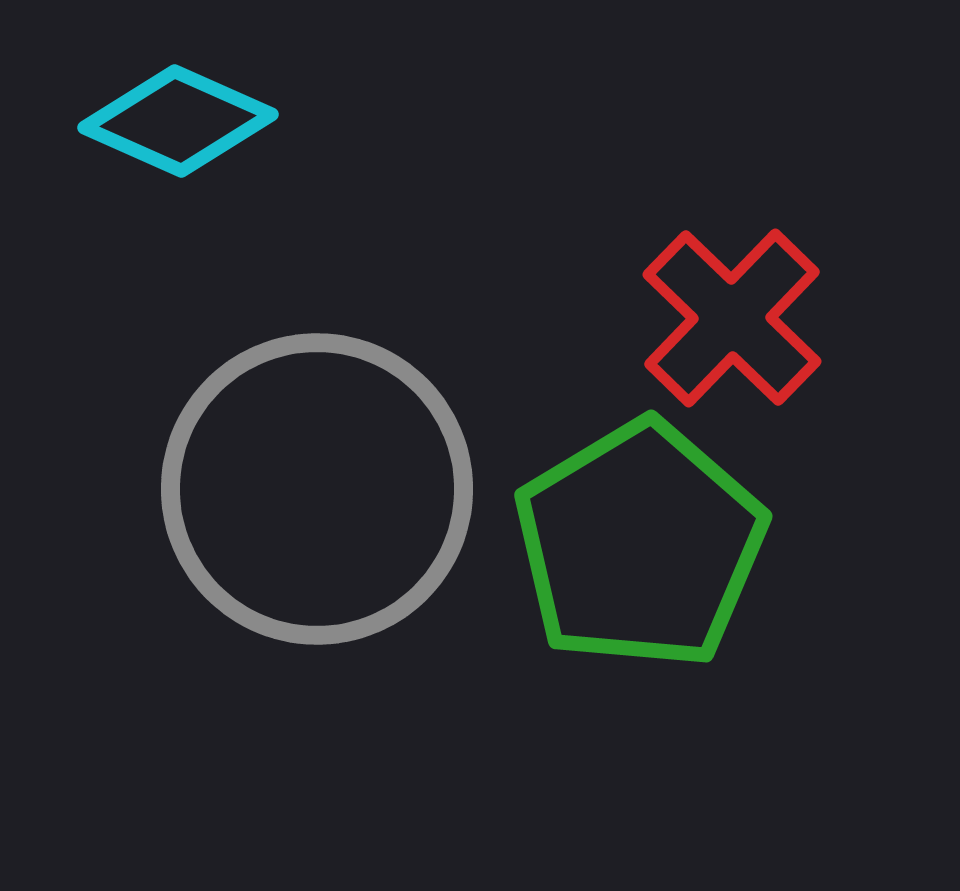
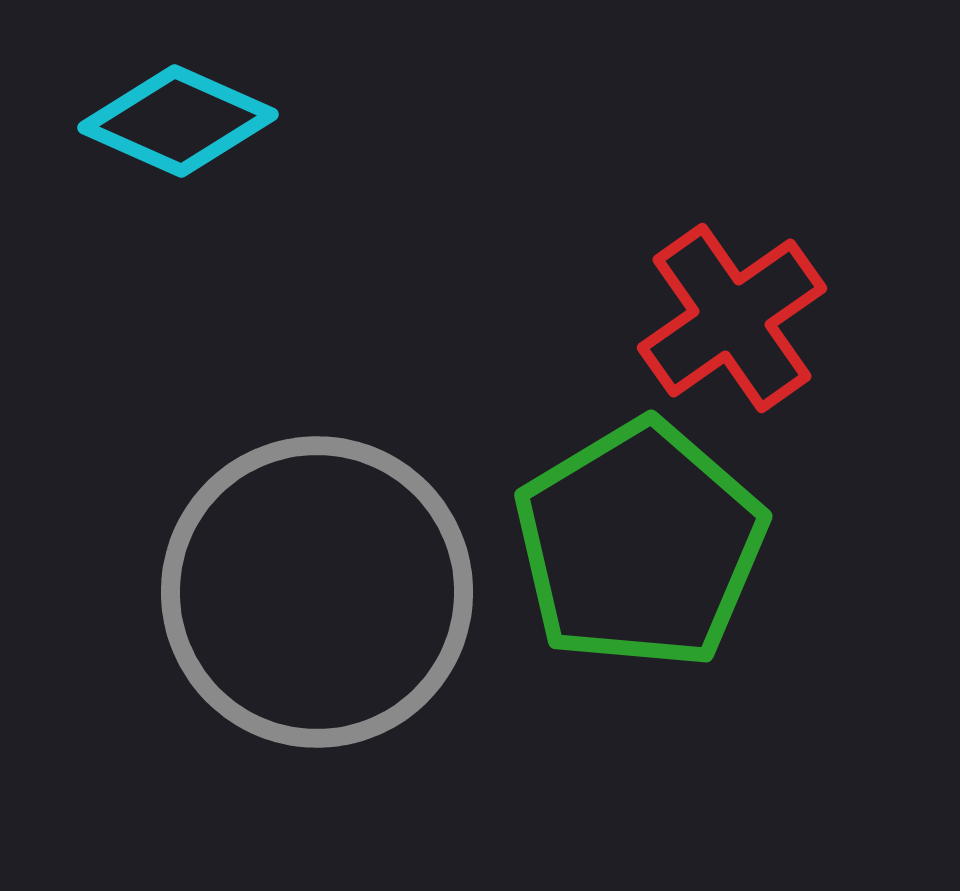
red cross: rotated 11 degrees clockwise
gray circle: moved 103 px down
